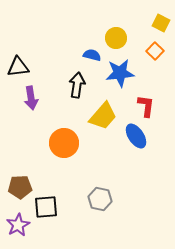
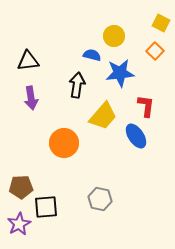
yellow circle: moved 2 px left, 2 px up
black triangle: moved 10 px right, 6 px up
brown pentagon: moved 1 px right
purple star: moved 1 px right, 1 px up
